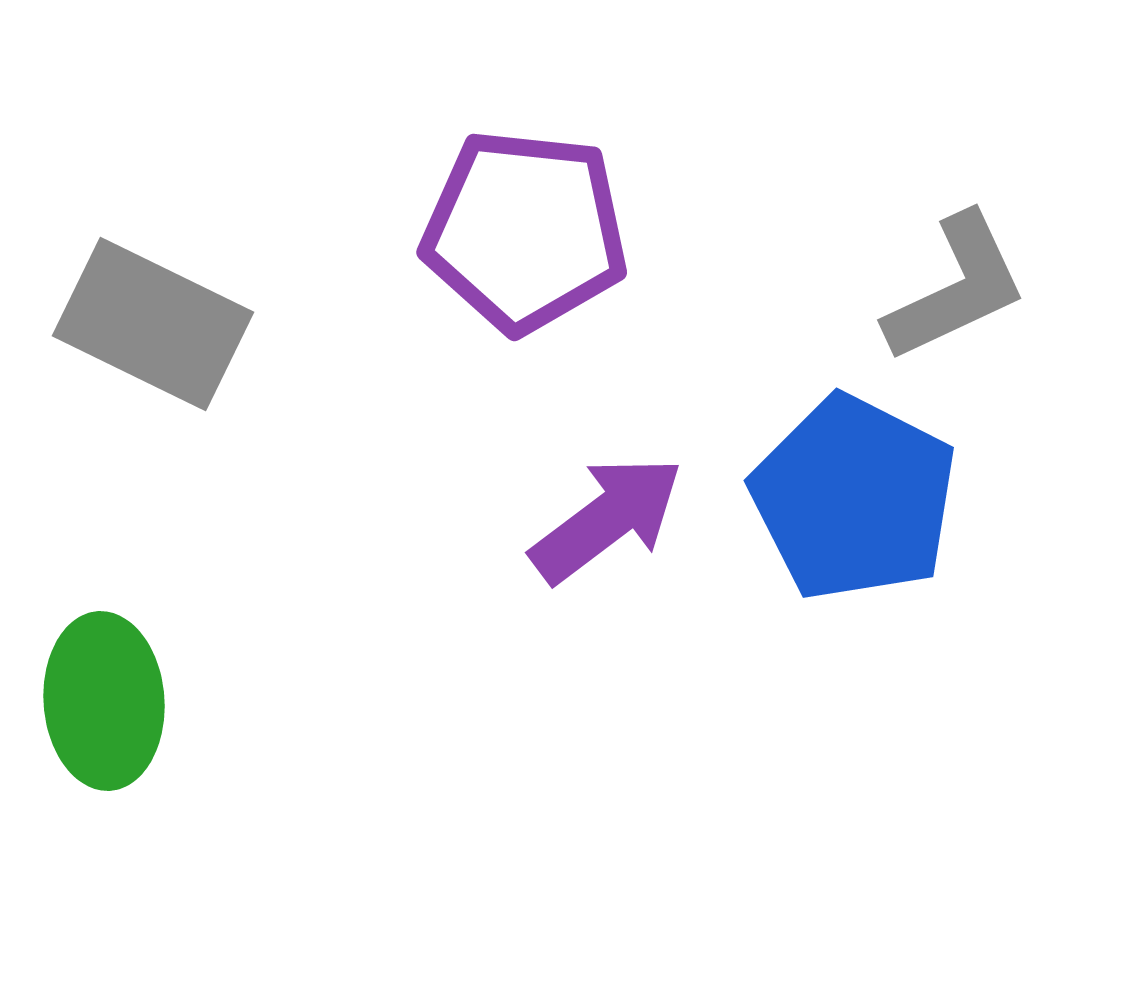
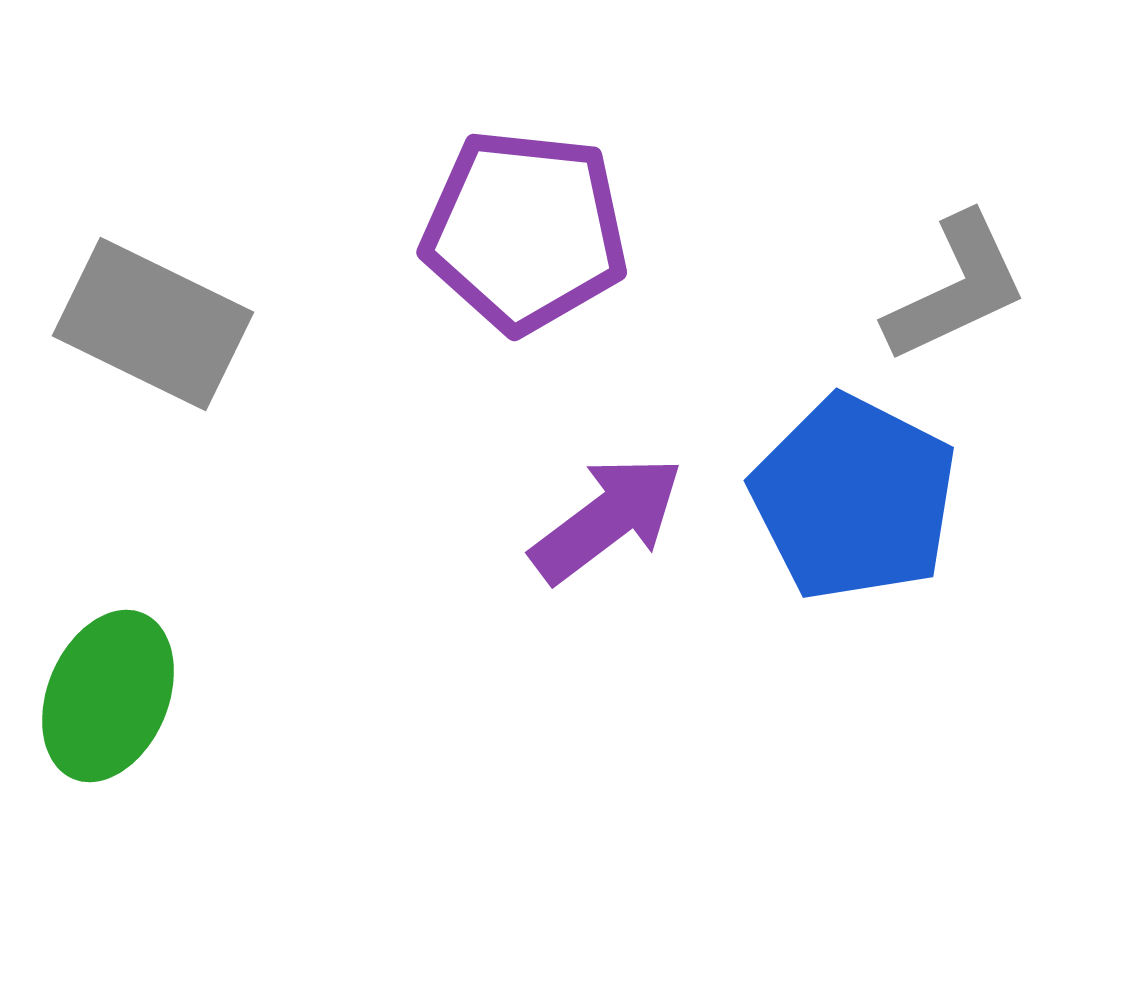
green ellipse: moved 4 px right, 5 px up; rotated 27 degrees clockwise
